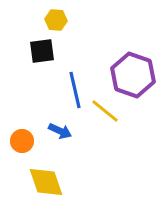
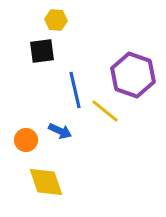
orange circle: moved 4 px right, 1 px up
